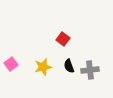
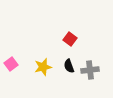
red square: moved 7 px right
